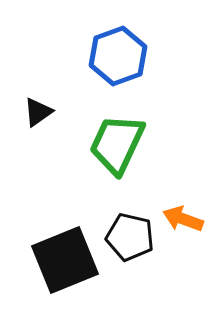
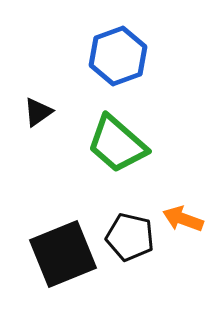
green trapezoid: rotated 74 degrees counterclockwise
black square: moved 2 px left, 6 px up
